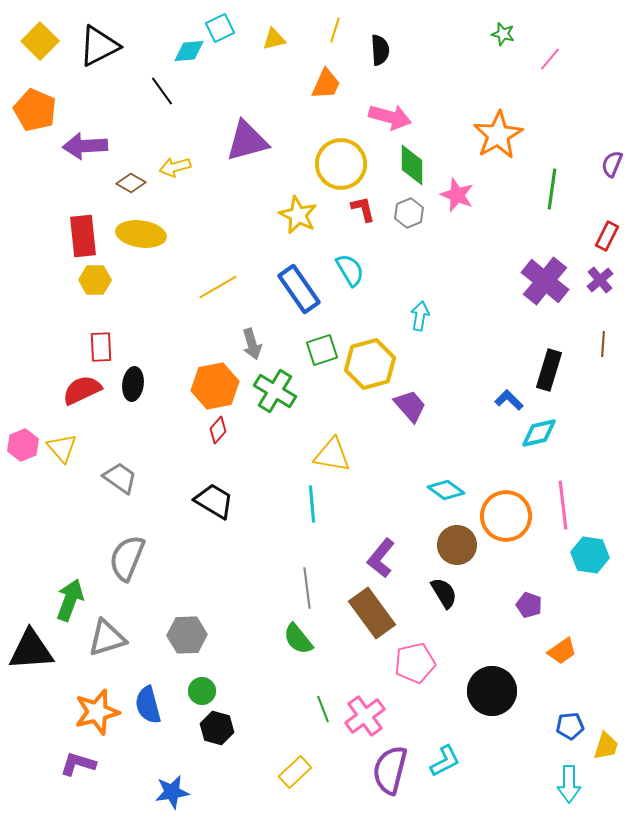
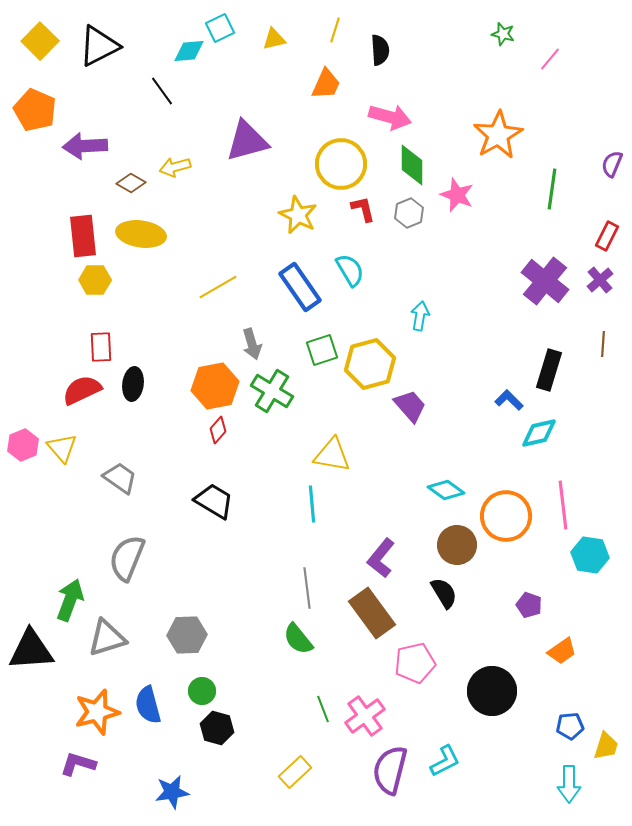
blue rectangle at (299, 289): moved 1 px right, 2 px up
green cross at (275, 391): moved 3 px left
